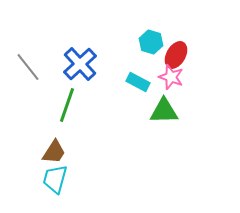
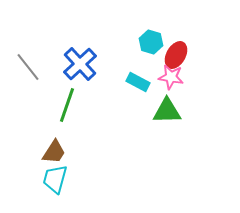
pink star: rotated 10 degrees counterclockwise
green triangle: moved 3 px right
